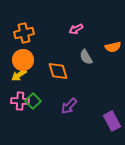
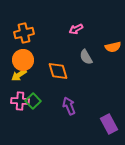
purple arrow: rotated 114 degrees clockwise
purple rectangle: moved 3 px left, 3 px down
